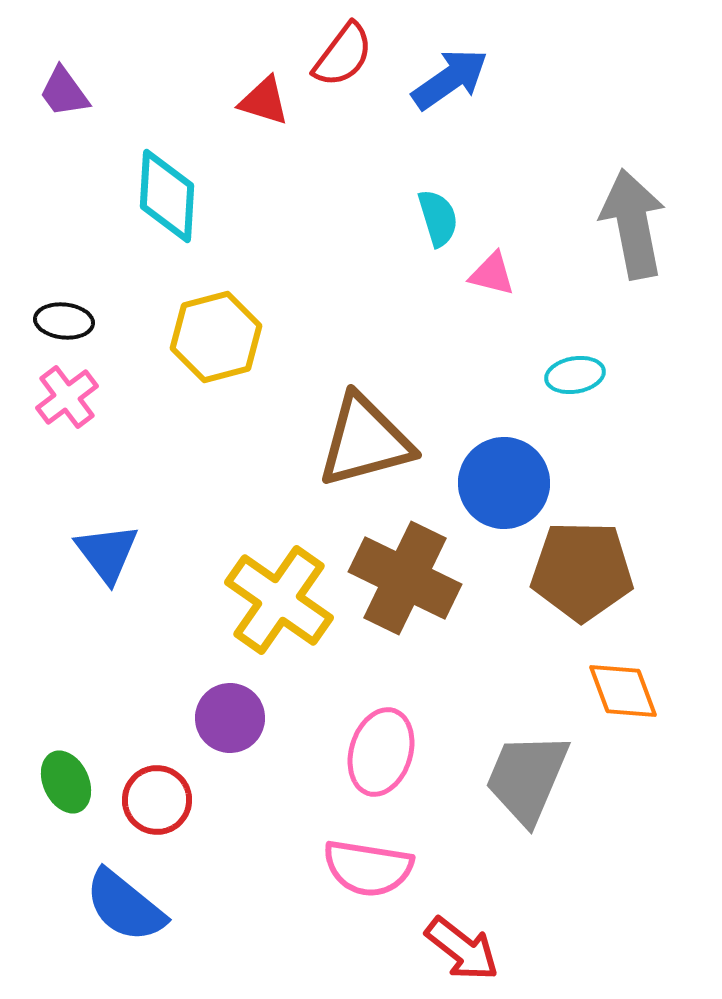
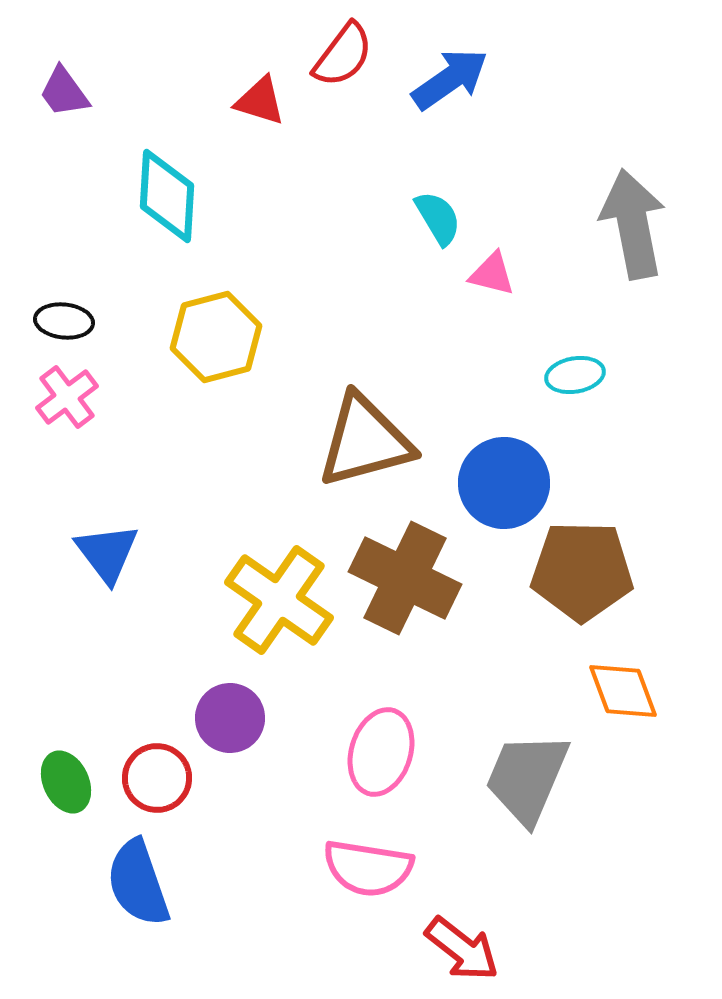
red triangle: moved 4 px left
cyan semicircle: rotated 14 degrees counterclockwise
red circle: moved 22 px up
blue semicircle: moved 13 px right, 23 px up; rotated 32 degrees clockwise
